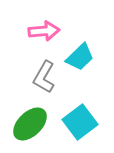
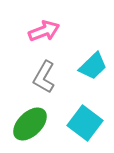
pink arrow: rotated 16 degrees counterclockwise
cyan trapezoid: moved 13 px right, 9 px down
cyan square: moved 5 px right, 1 px down; rotated 16 degrees counterclockwise
